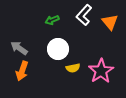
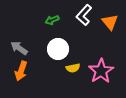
orange arrow: moved 1 px left
